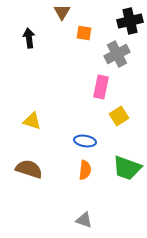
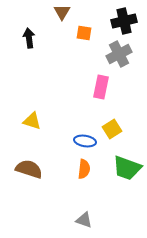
black cross: moved 6 px left
gray cross: moved 2 px right
yellow square: moved 7 px left, 13 px down
orange semicircle: moved 1 px left, 1 px up
